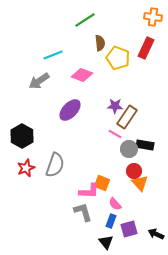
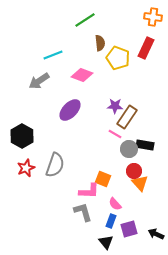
orange square: moved 1 px right, 4 px up
